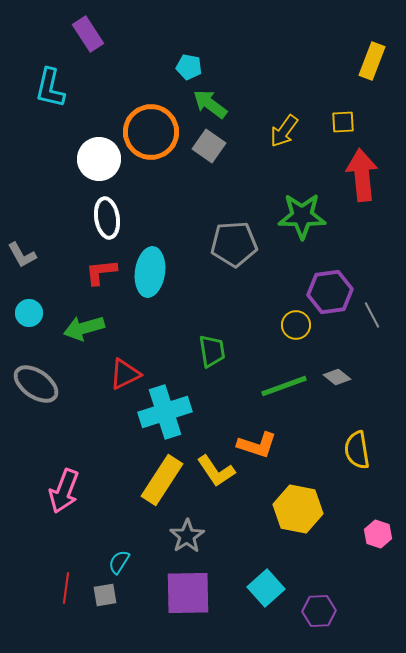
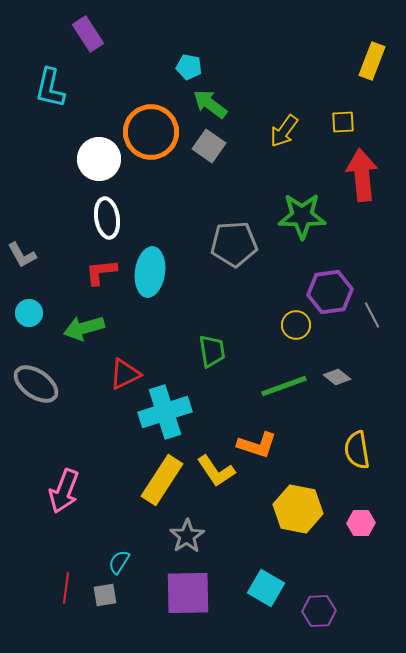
pink hexagon at (378, 534): moved 17 px left, 11 px up; rotated 20 degrees counterclockwise
cyan square at (266, 588): rotated 18 degrees counterclockwise
